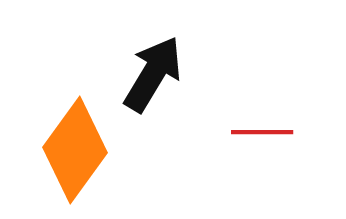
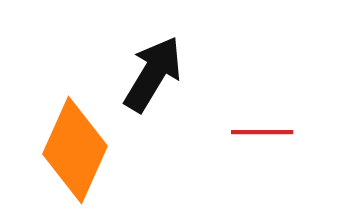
orange diamond: rotated 12 degrees counterclockwise
